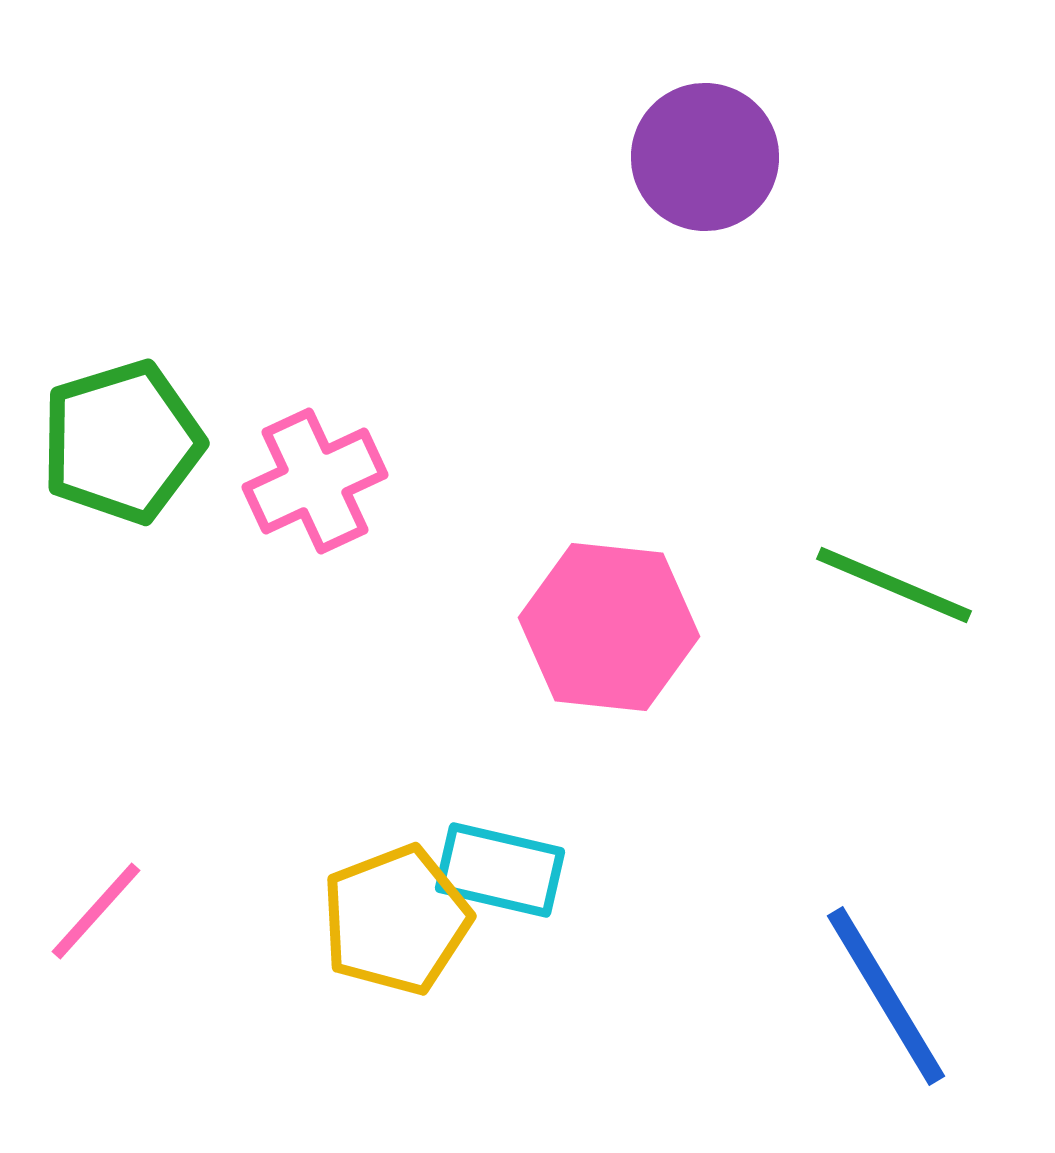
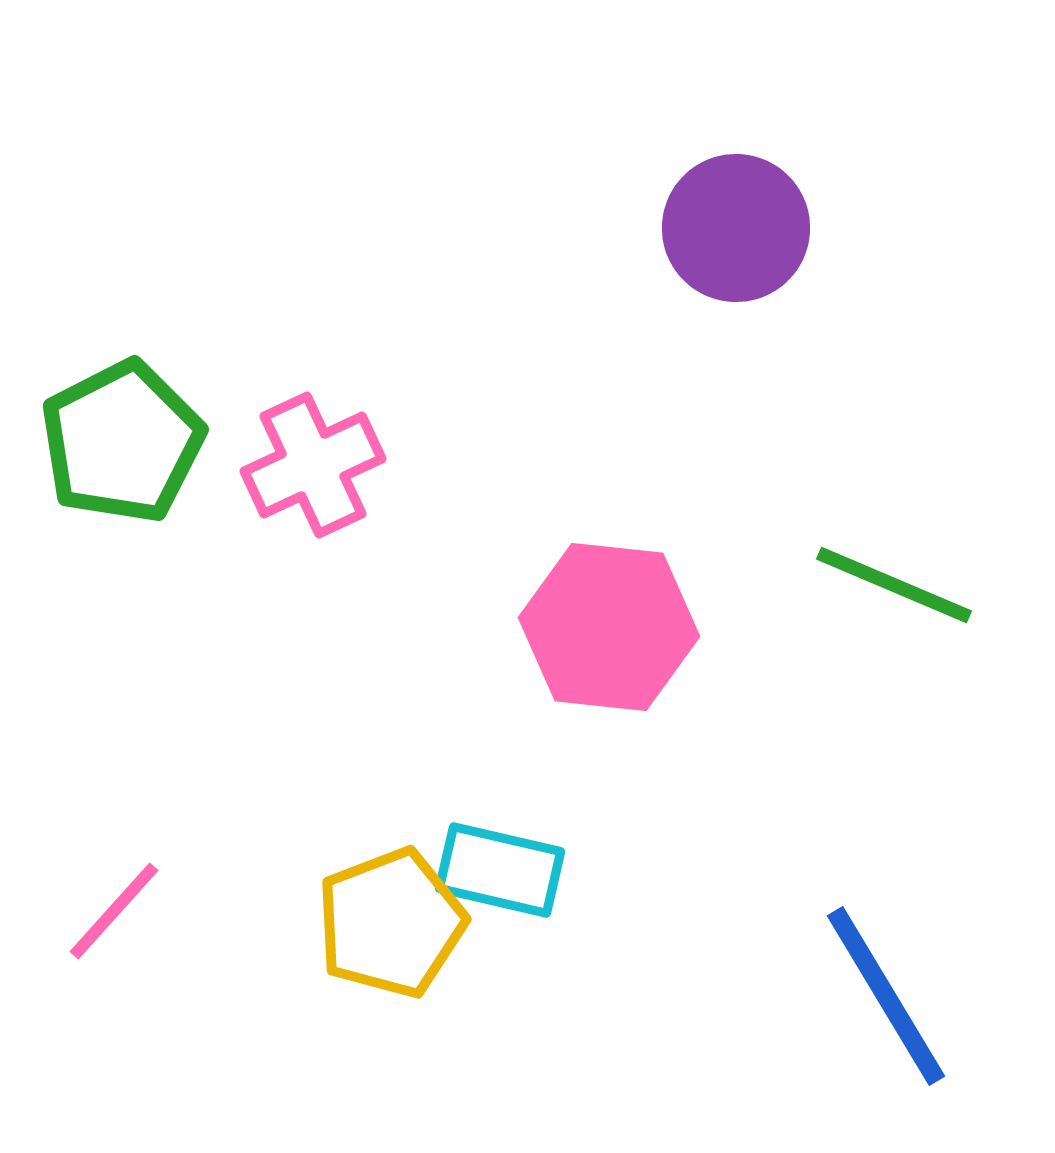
purple circle: moved 31 px right, 71 px down
green pentagon: rotated 10 degrees counterclockwise
pink cross: moved 2 px left, 16 px up
pink line: moved 18 px right
yellow pentagon: moved 5 px left, 3 px down
